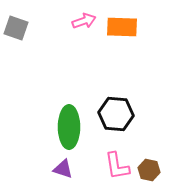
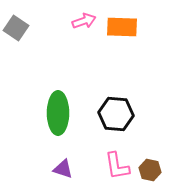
gray square: rotated 15 degrees clockwise
green ellipse: moved 11 px left, 14 px up
brown hexagon: moved 1 px right
